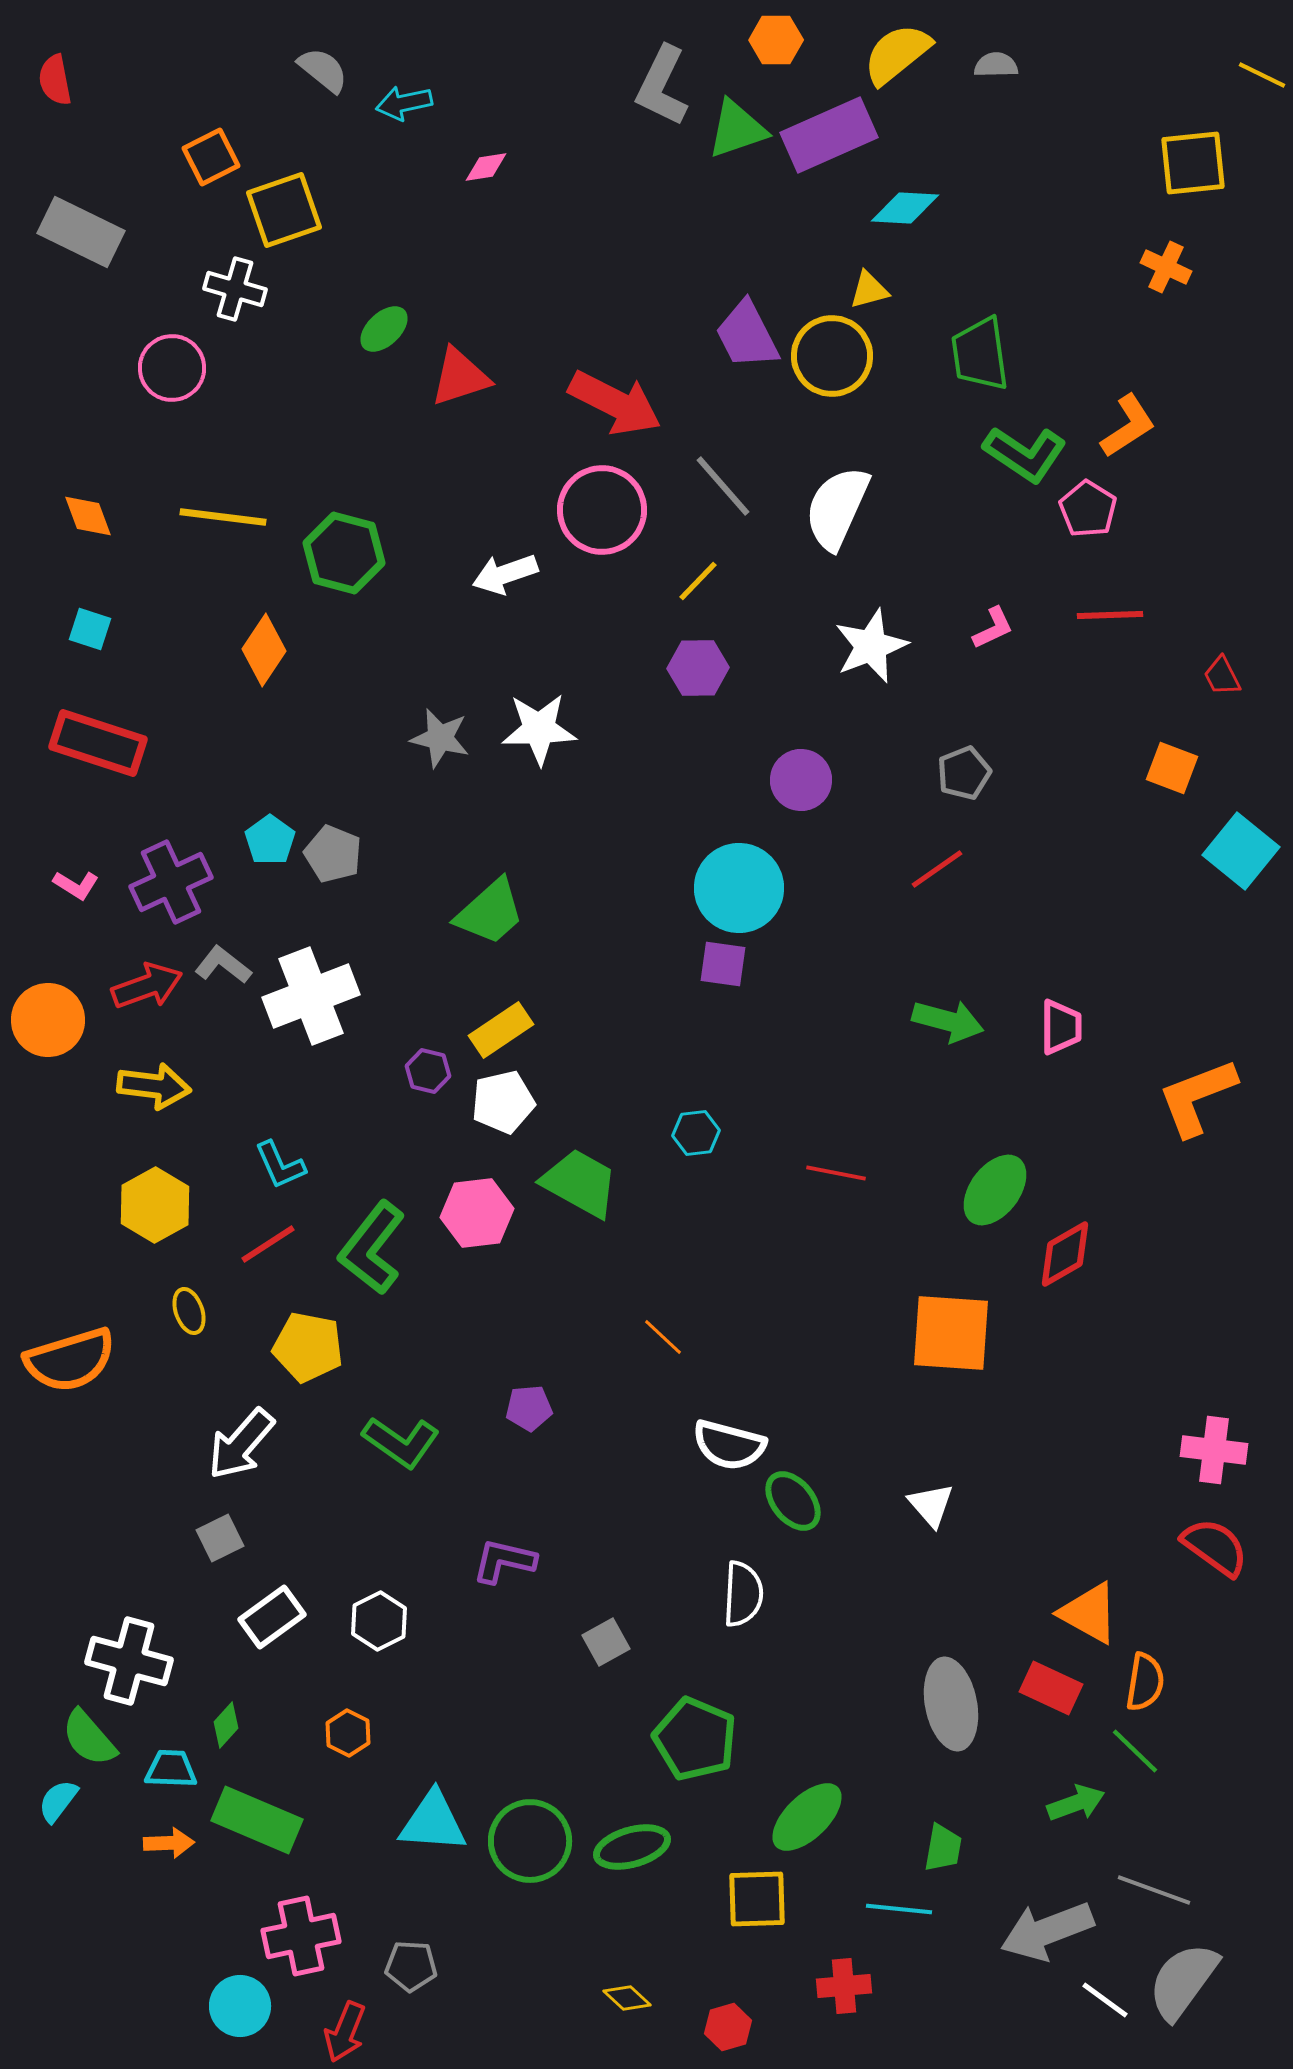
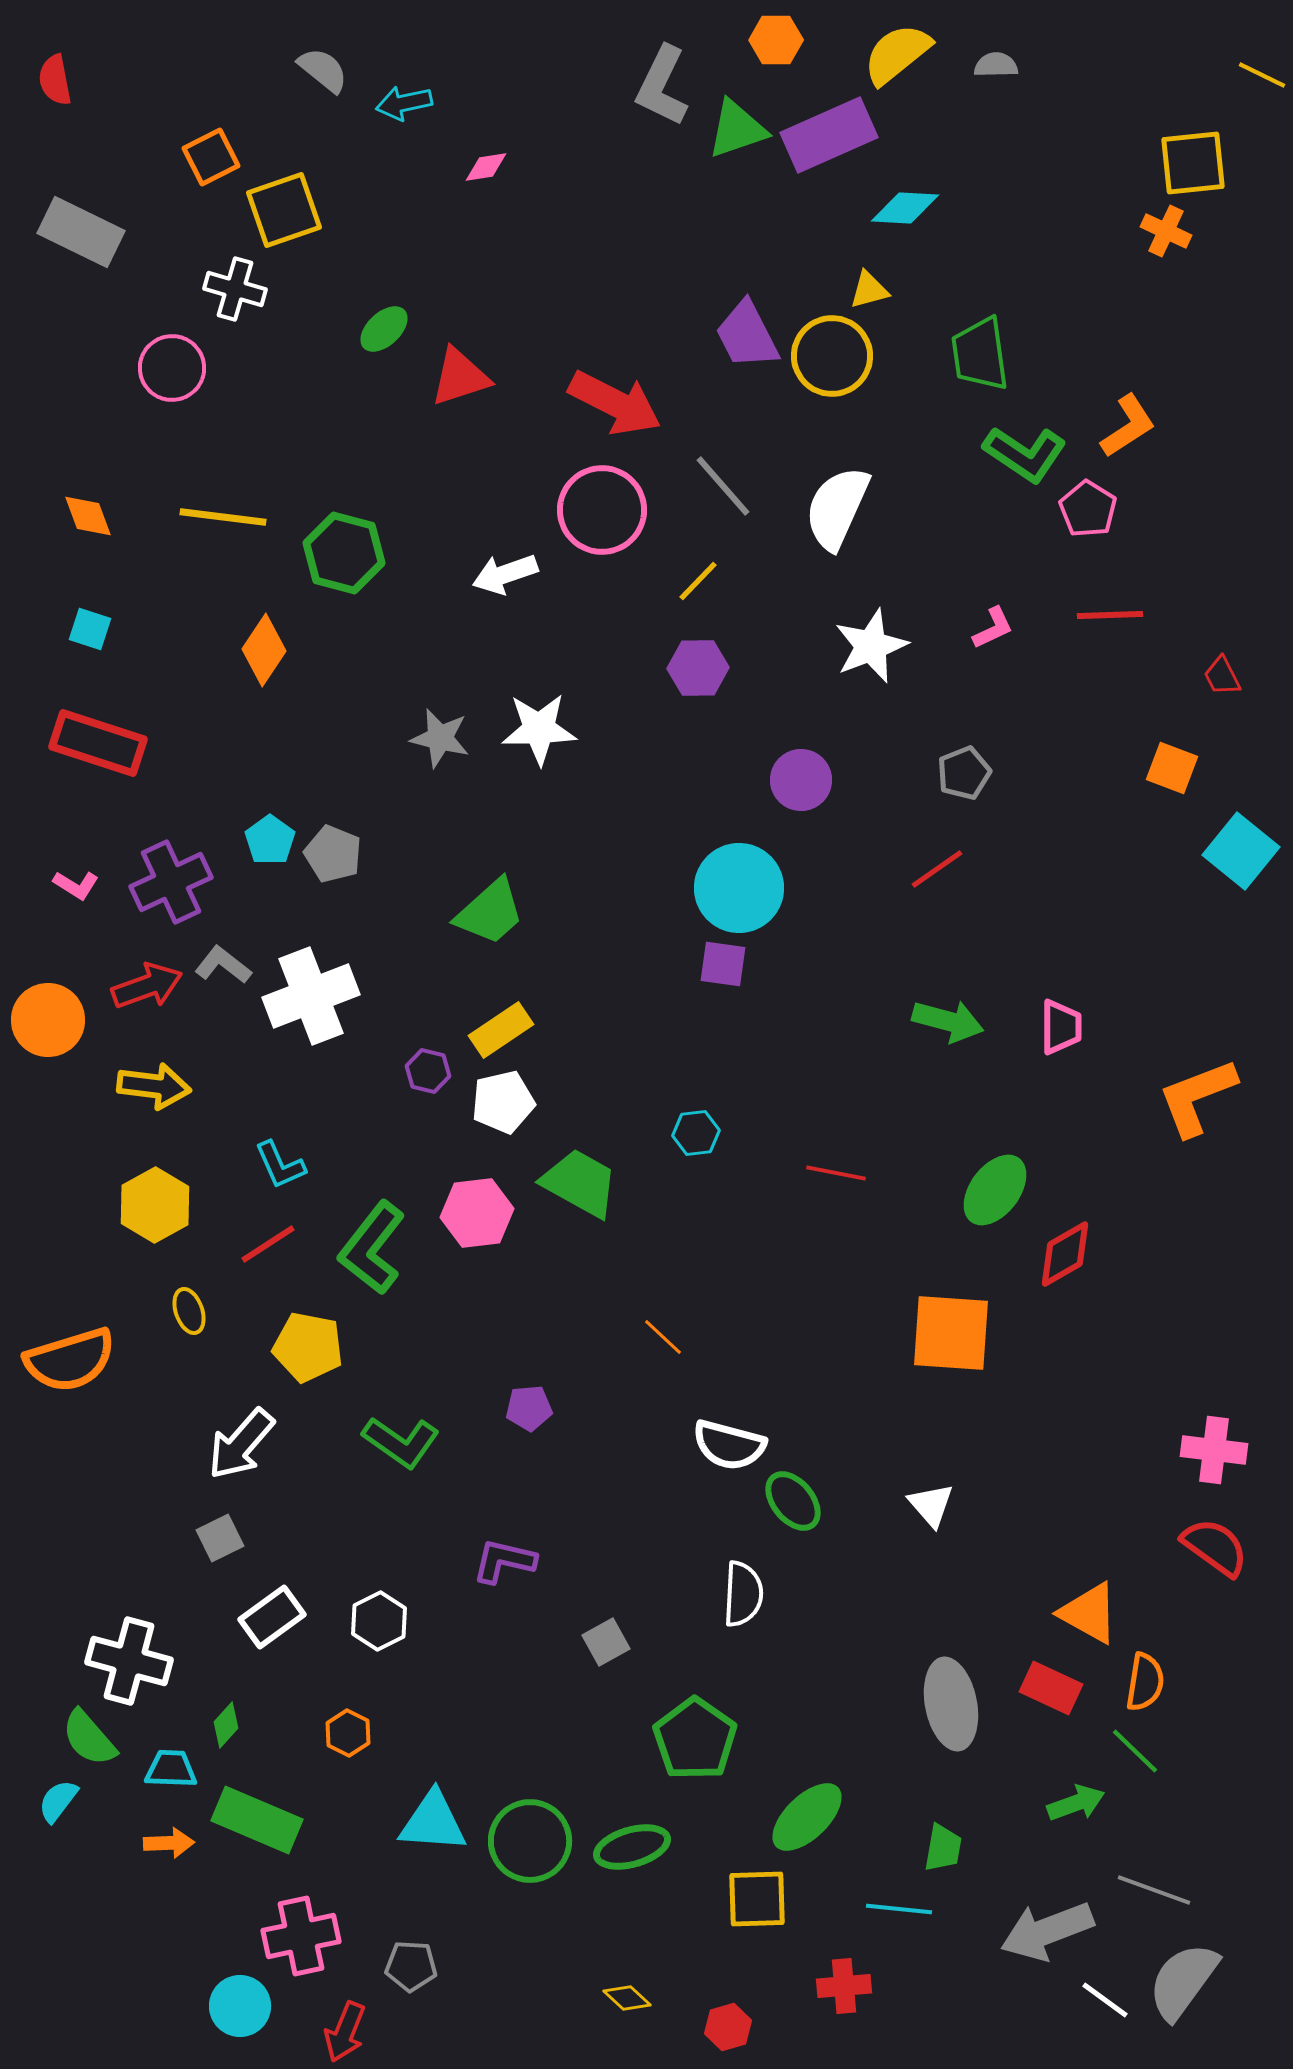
orange cross at (1166, 267): moved 36 px up
green pentagon at (695, 1739): rotated 12 degrees clockwise
